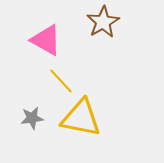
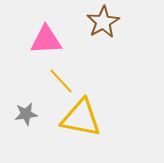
pink triangle: rotated 32 degrees counterclockwise
gray star: moved 6 px left, 4 px up
